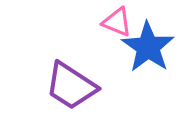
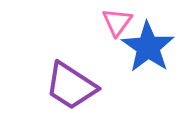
pink triangle: rotated 44 degrees clockwise
